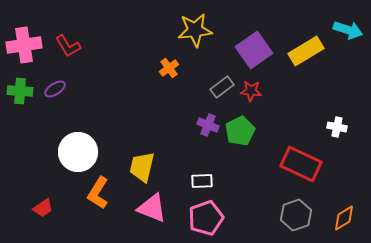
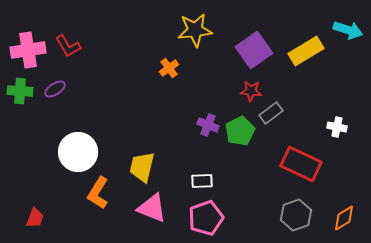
pink cross: moved 4 px right, 5 px down
gray rectangle: moved 49 px right, 26 px down
red trapezoid: moved 8 px left, 10 px down; rotated 35 degrees counterclockwise
